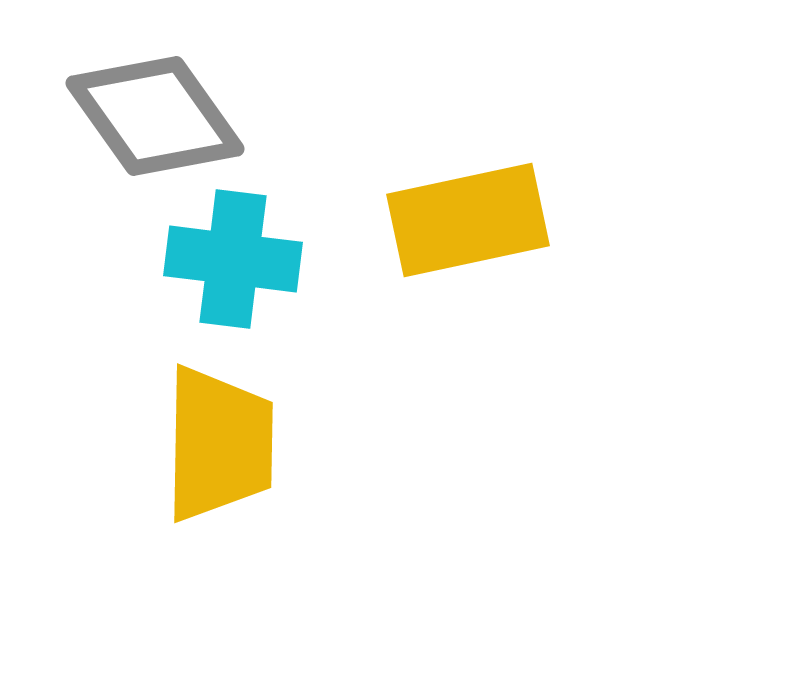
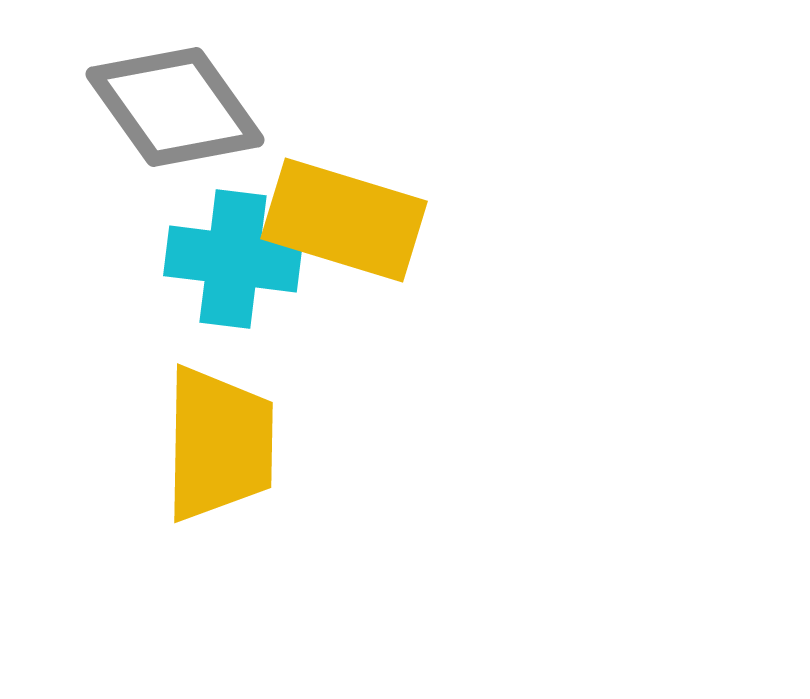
gray diamond: moved 20 px right, 9 px up
yellow rectangle: moved 124 px left; rotated 29 degrees clockwise
